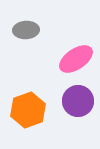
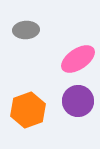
pink ellipse: moved 2 px right
